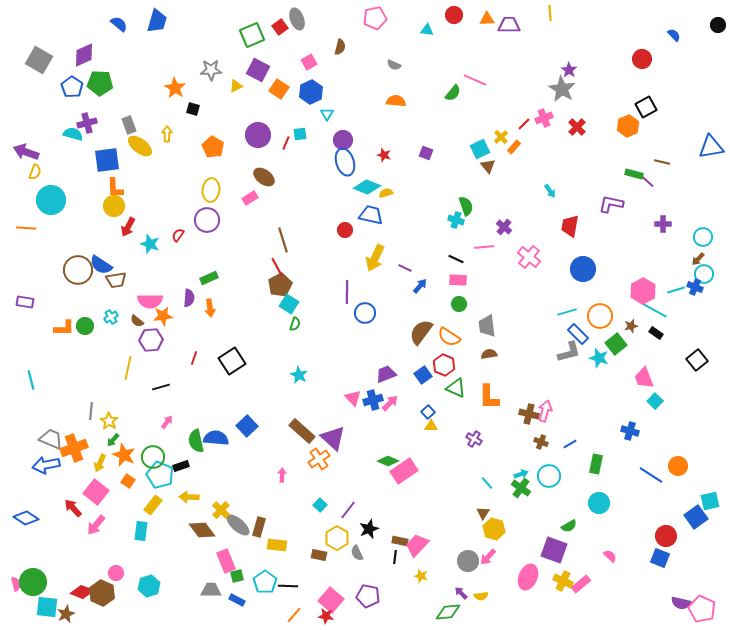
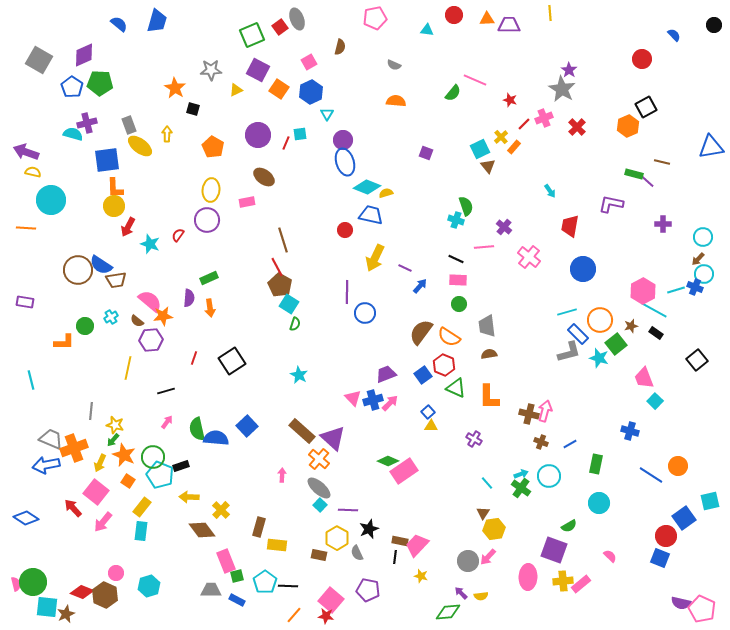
black circle at (718, 25): moved 4 px left
yellow triangle at (236, 86): moved 4 px down
red star at (384, 155): moved 126 px right, 55 px up
yellow semicircle at (35, 172): moved 2 px left; rotated 98 degrees counterclockwise
pink rectangle at (250, 198): moved 3 px left, 4 px down; rotated 21 degrees clockwise
brown pentagon at (280, 285): rotated 15 degrees counterclockwise
pink semicircle at (150, 301): rotated 140 degrees counterclockwise
orange circle at (600, 316): moved 4 px down
orange L-shape at (64, 328): moved 14 px down
black line at (161, 387): moved 5 px right, 4 px down
yellow star at (109, 421): moved 6 px right, 4 px down; rotated 18 degrees counterclockwise
green semicircle at (196, 441): moved 1 px right, 12 px up
orange cross at (319, 459): rotated 15 degrees counterclockwise
yellow rectangle at (153, 505): moved 11 px left, 2 px down
purple line at (348, 510): rotated 54 degrees clockwise
blue square at (696, 517): moved 12 px left, 1 px down
pink arrow at (96, 525): moved 7 px right, 3 px up
gray ellipse at (238, 525): moved 81 px right, 37 px up
yellow hexagon at (494, 529): rotated 25 degrees counterclockwise
pink ellipse at (528, 577): rotated 20 degrees counterclockwise
yellow cross at (563, 581): rotated 30 degrees counterclockwise
brown hexagon at (102, 593): moved 3 px right, 2 px down
purple pentagon at (368, 596): moved 6 px up
